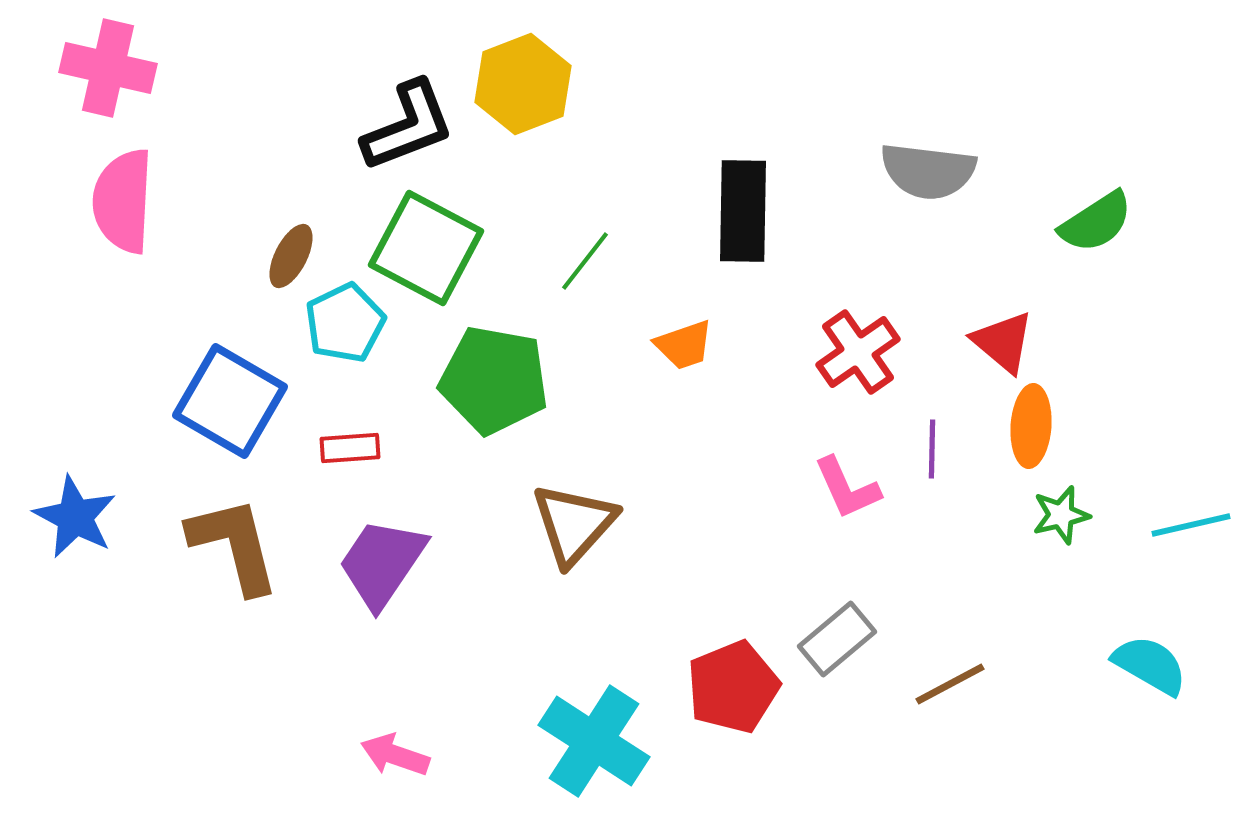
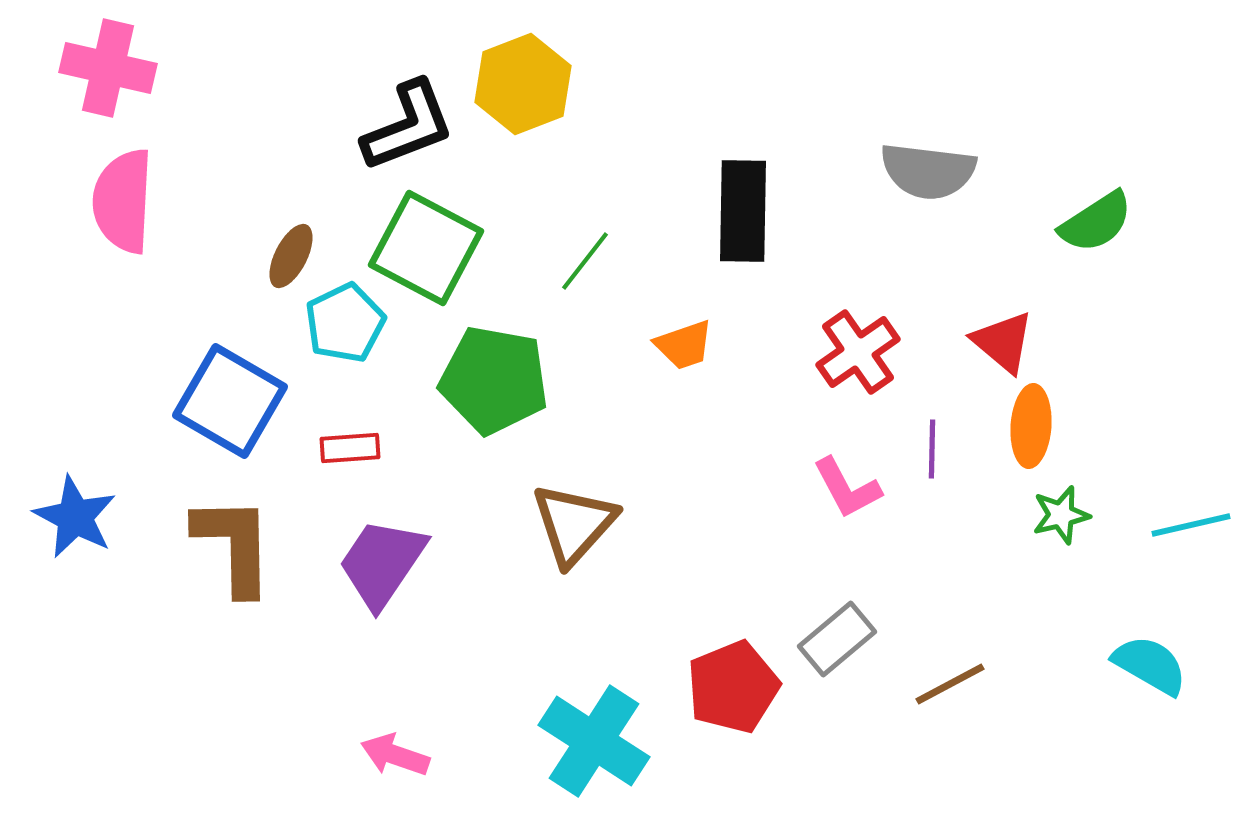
pink L-shape: rotated 4 degrees counterclockwise
brown L-shape: rotated 13 degrees clockwise
